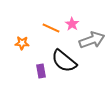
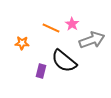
purple rectangle: rotated 24 degrees clockwise
